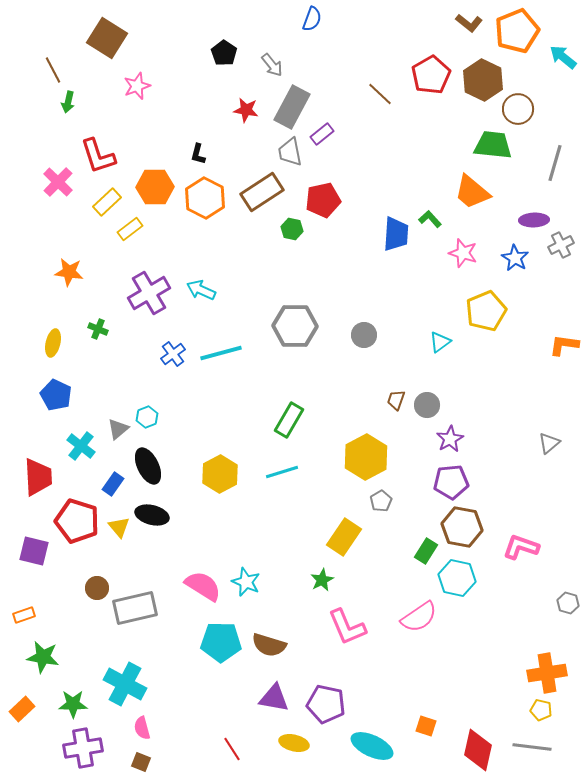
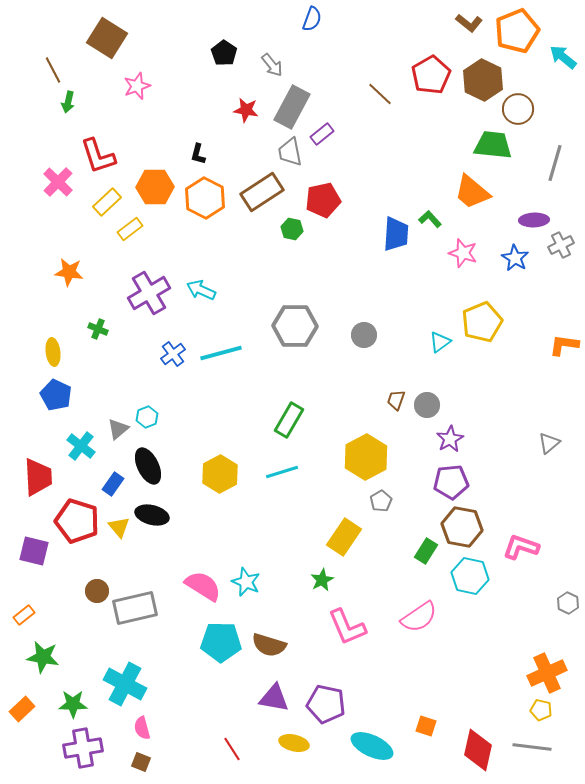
yellow pentagon at (486, 311): moved 4 px left, 11 px down
yellow ellipse at (53, 343): moved 9 px down; rotated 20 degrees counterclockwise
cyan hexagon at (457, 578): moved 13 px right, 2 px up
brown circle at (97, 588): moved 3 px down
gray hexagon at (568, 603): rotated 10 degrees clockwise
orange rectangle at (24, 615): rotated 20 degrees counterclockwise
orange cross at (547, 673): rotated 15 degrees counterclockwise
